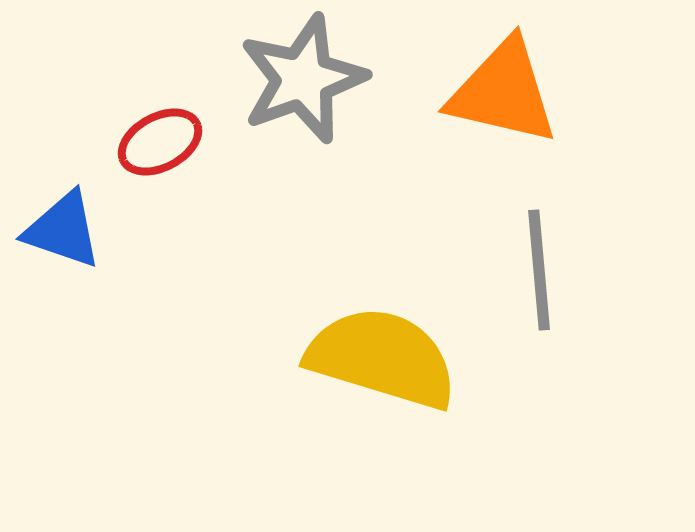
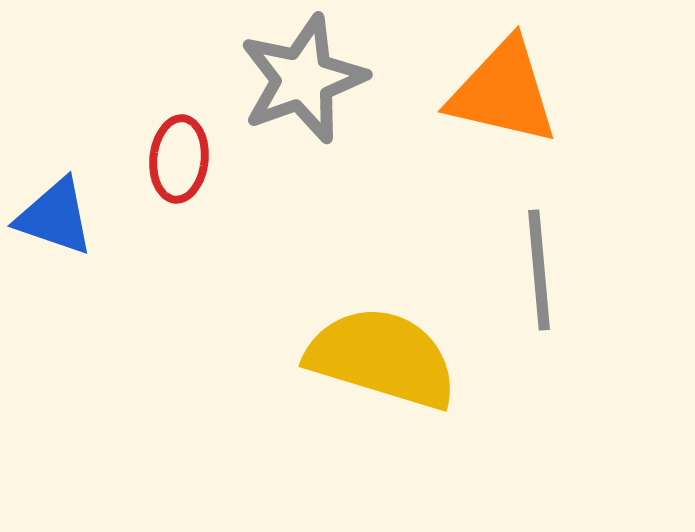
red ellipse: moved 19 px right, 17 px down; rotated 56 degrees counterclockwise
blue triangle: moved 8 px left, 13 px up
